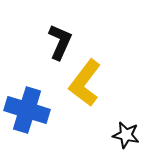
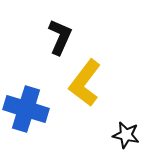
black L-shape: moved 5 px up
blue cross: moved 1 px left, 1 px up
